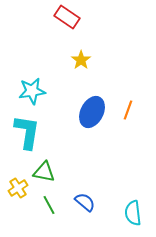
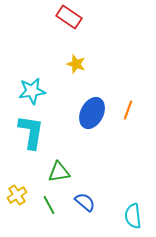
red rectangle: moved 2 px right
yellow star: moved 5 px left, 4 px down; rotated 18 degrees counterclockwise
blue ellipse: moved 1 px down
cyan L-shape: moved 4 px right
green triangle: moved 15 px right; rotated 20 degrees counterclockwise
yellow cross: moved 1 px left, 7 px down
cyan semicircle: moved 3 px down
